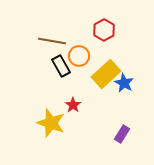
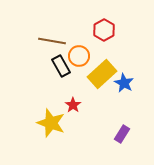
yellow rectangle: moved 4 px left
